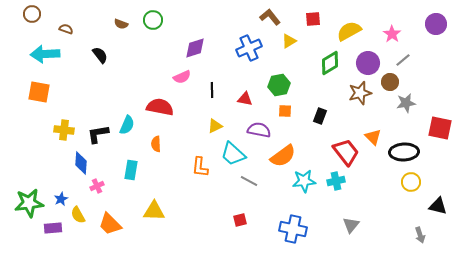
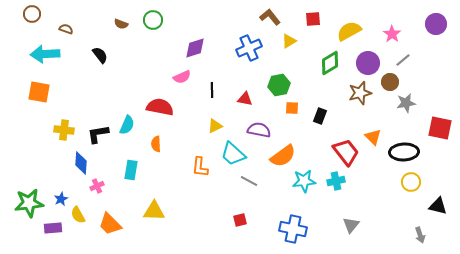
orange square at (285, 111): moved 7 px right, 3 px up
